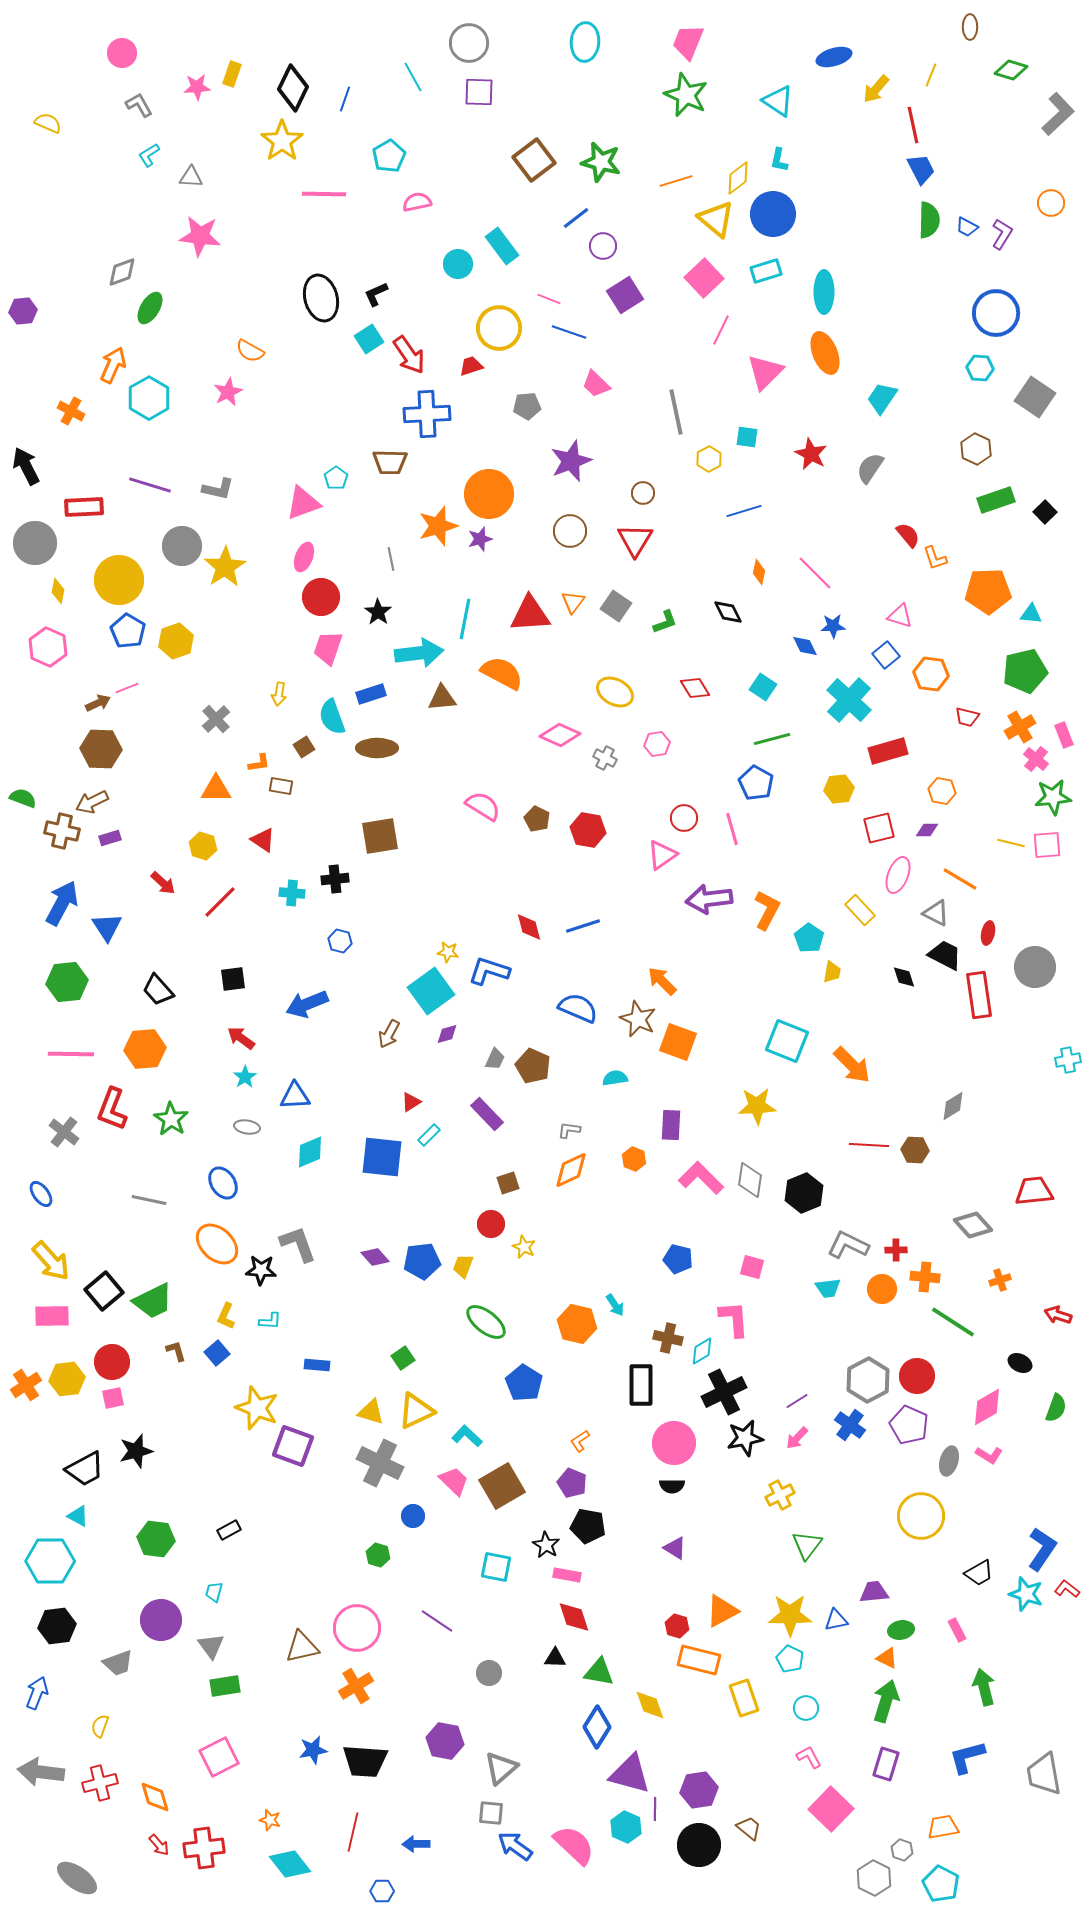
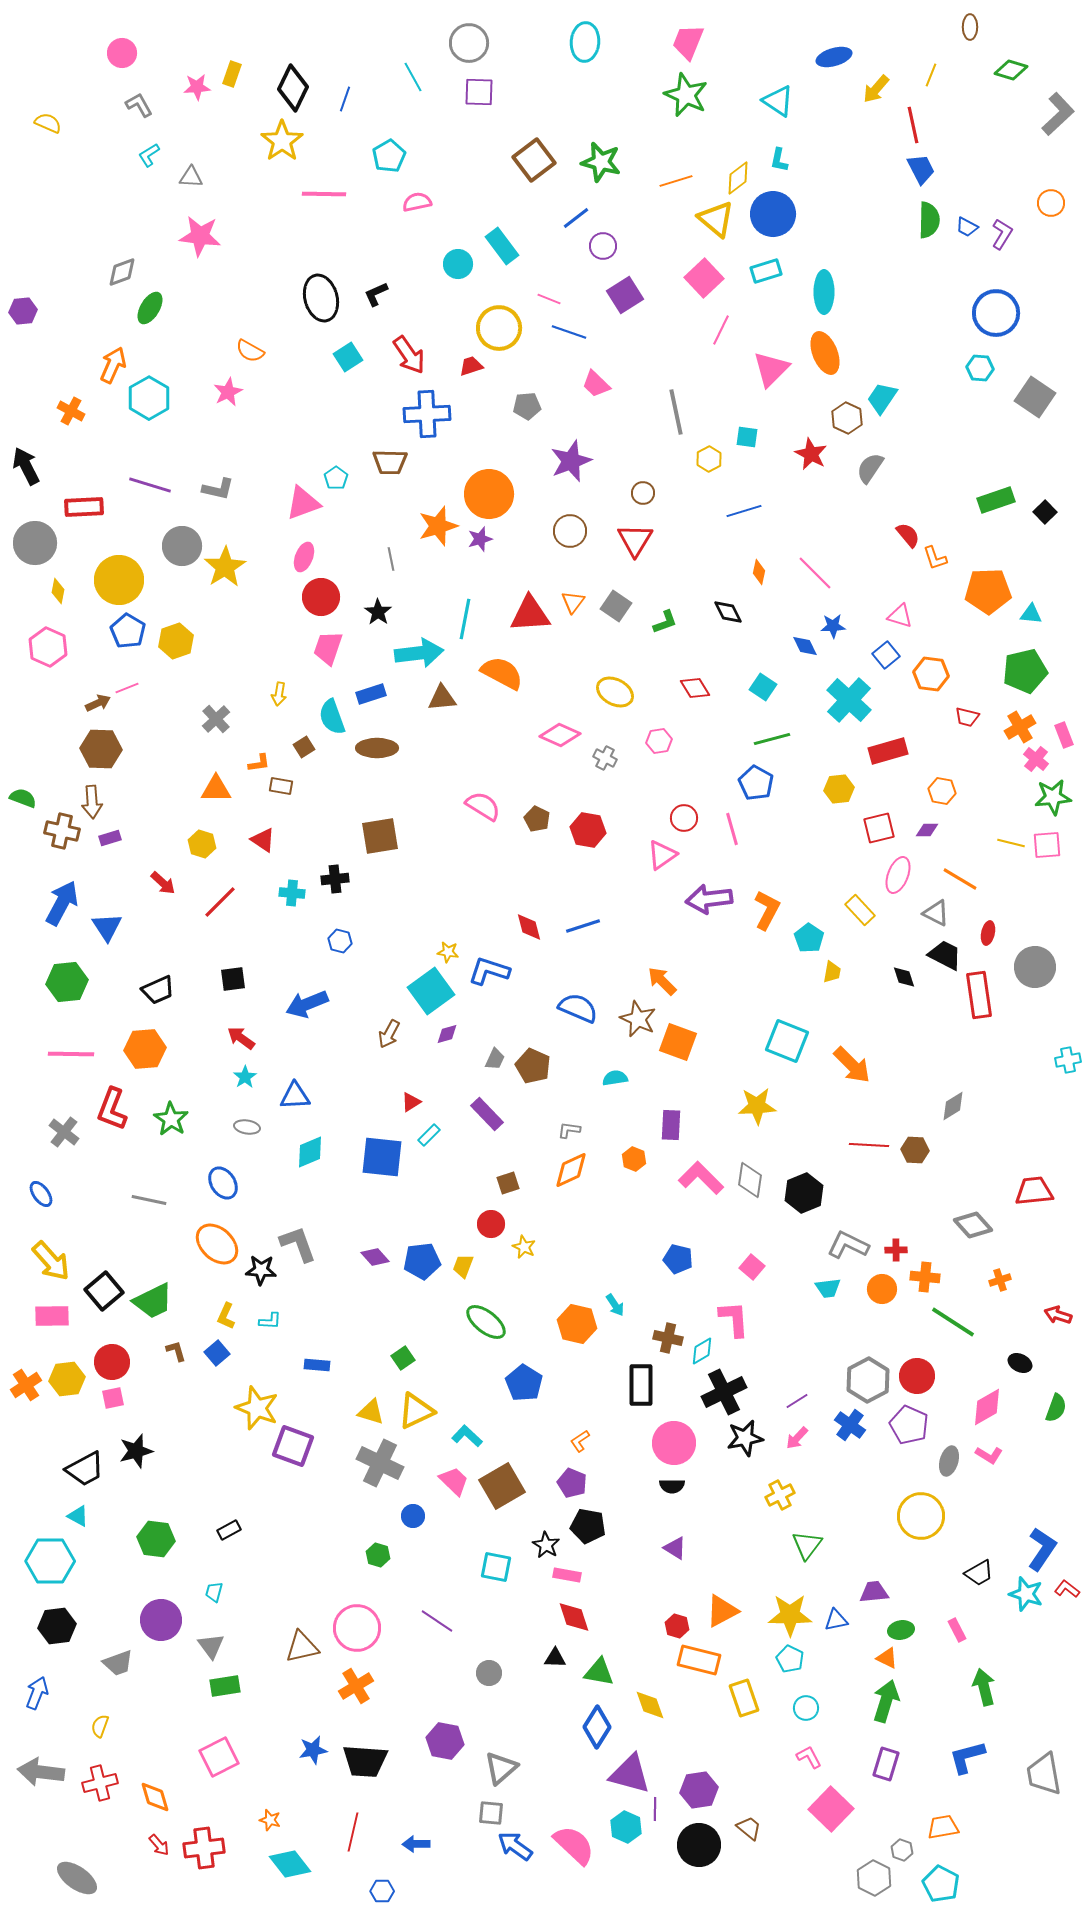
cyan square at (369, 339): moved 21 px left, 18 px down
pink triangle at (765, 372): moved 6 px right, 3 px up
brown hexagon at (976, 449): moved 129 px left, 31 px up
pink hexagon at (657, 744): moved 2 px right, 3 px up
brown arrow at (92, 802): rotated 68 degrees counterclockwise
yellow hexagon at (203, 846): moved 1 px left, 2 px up
black trapezoid at (158, 990): rotated 72 degrees counterclockwise
pink square at (752, 1267): rotated 25 degrees clockwise
